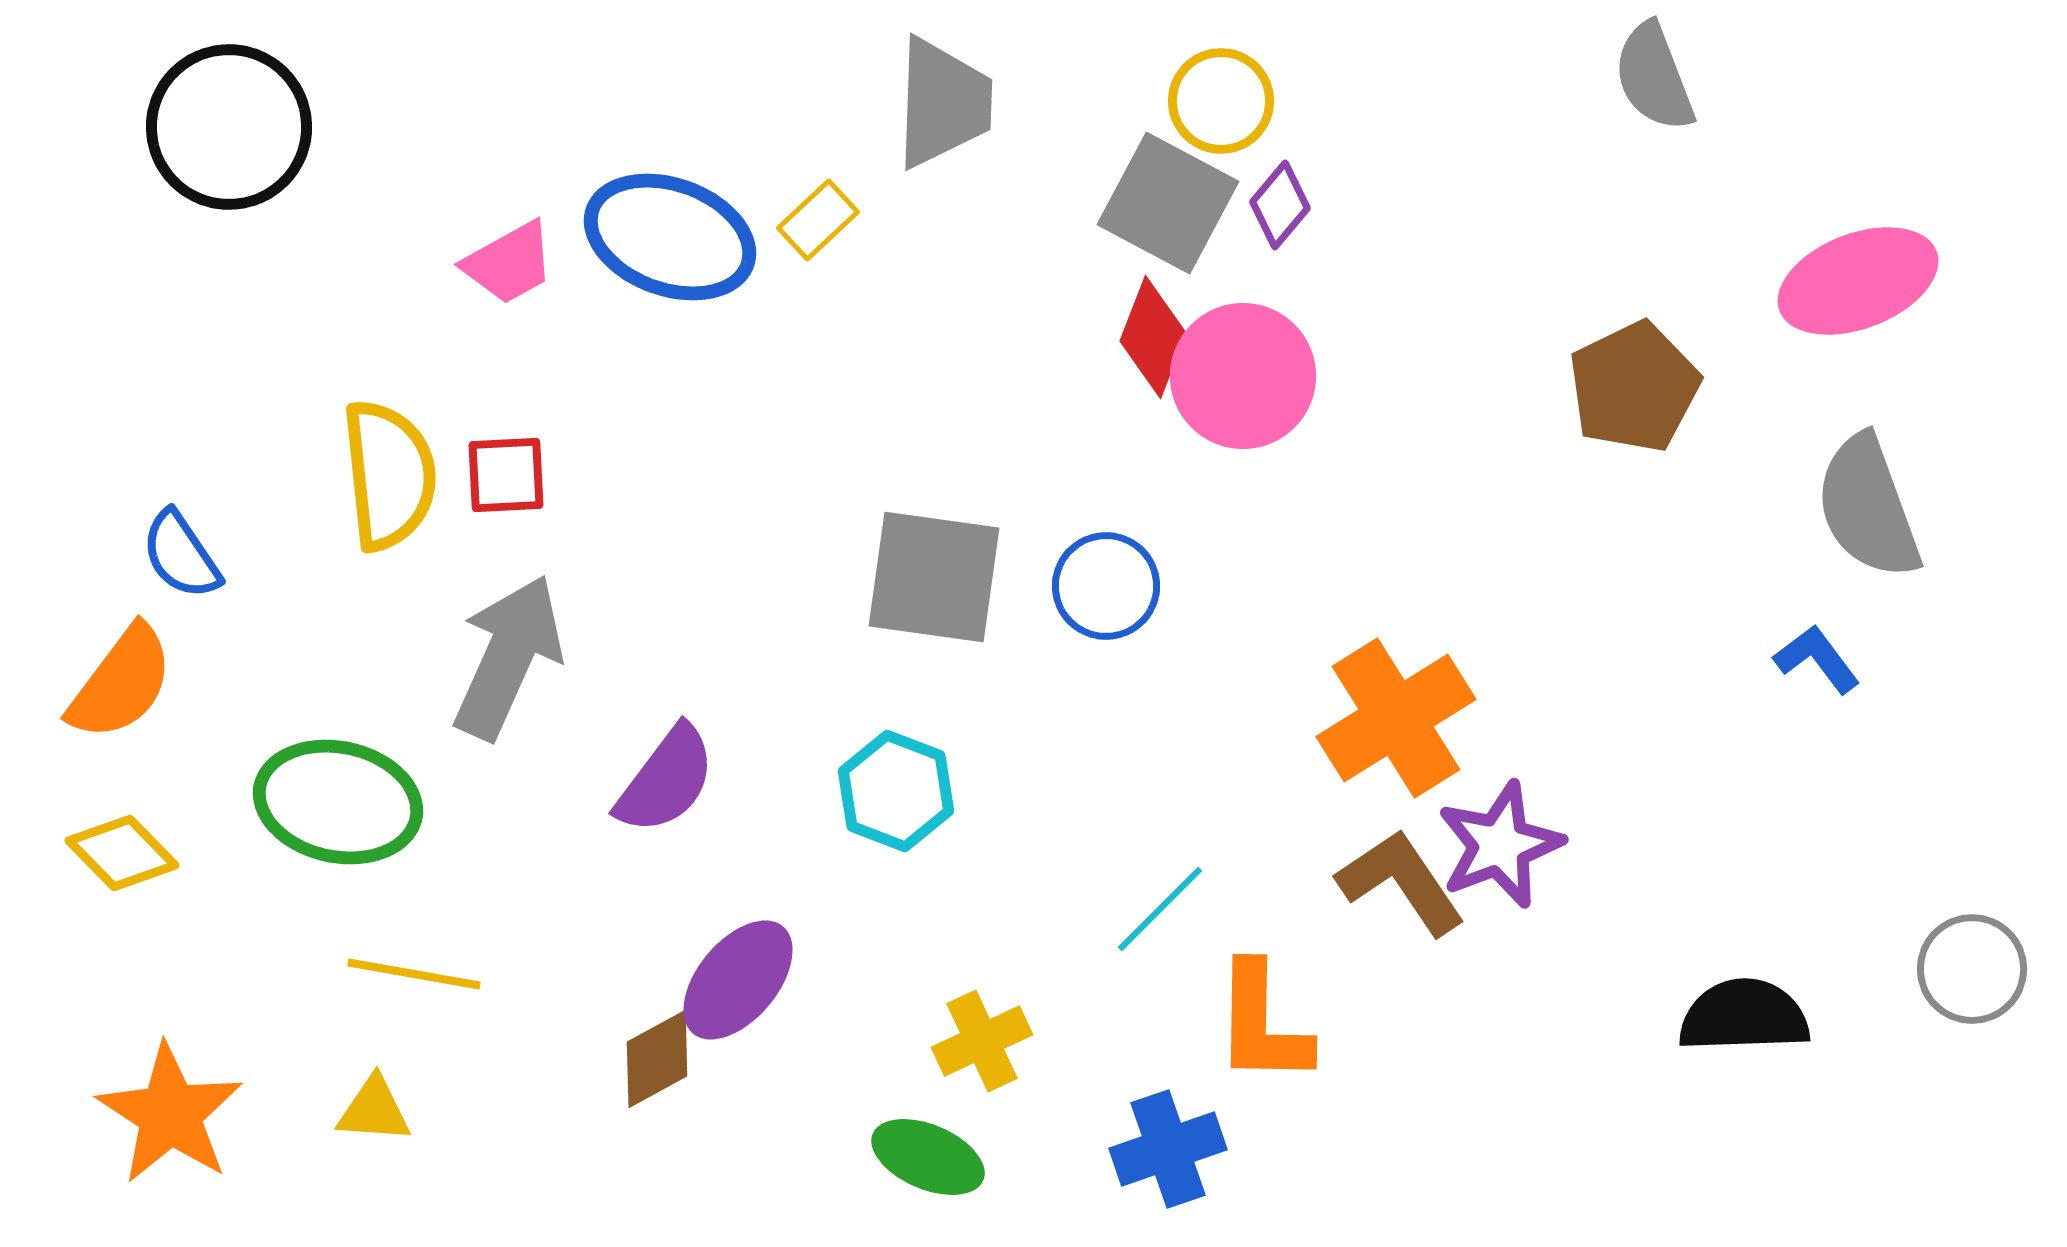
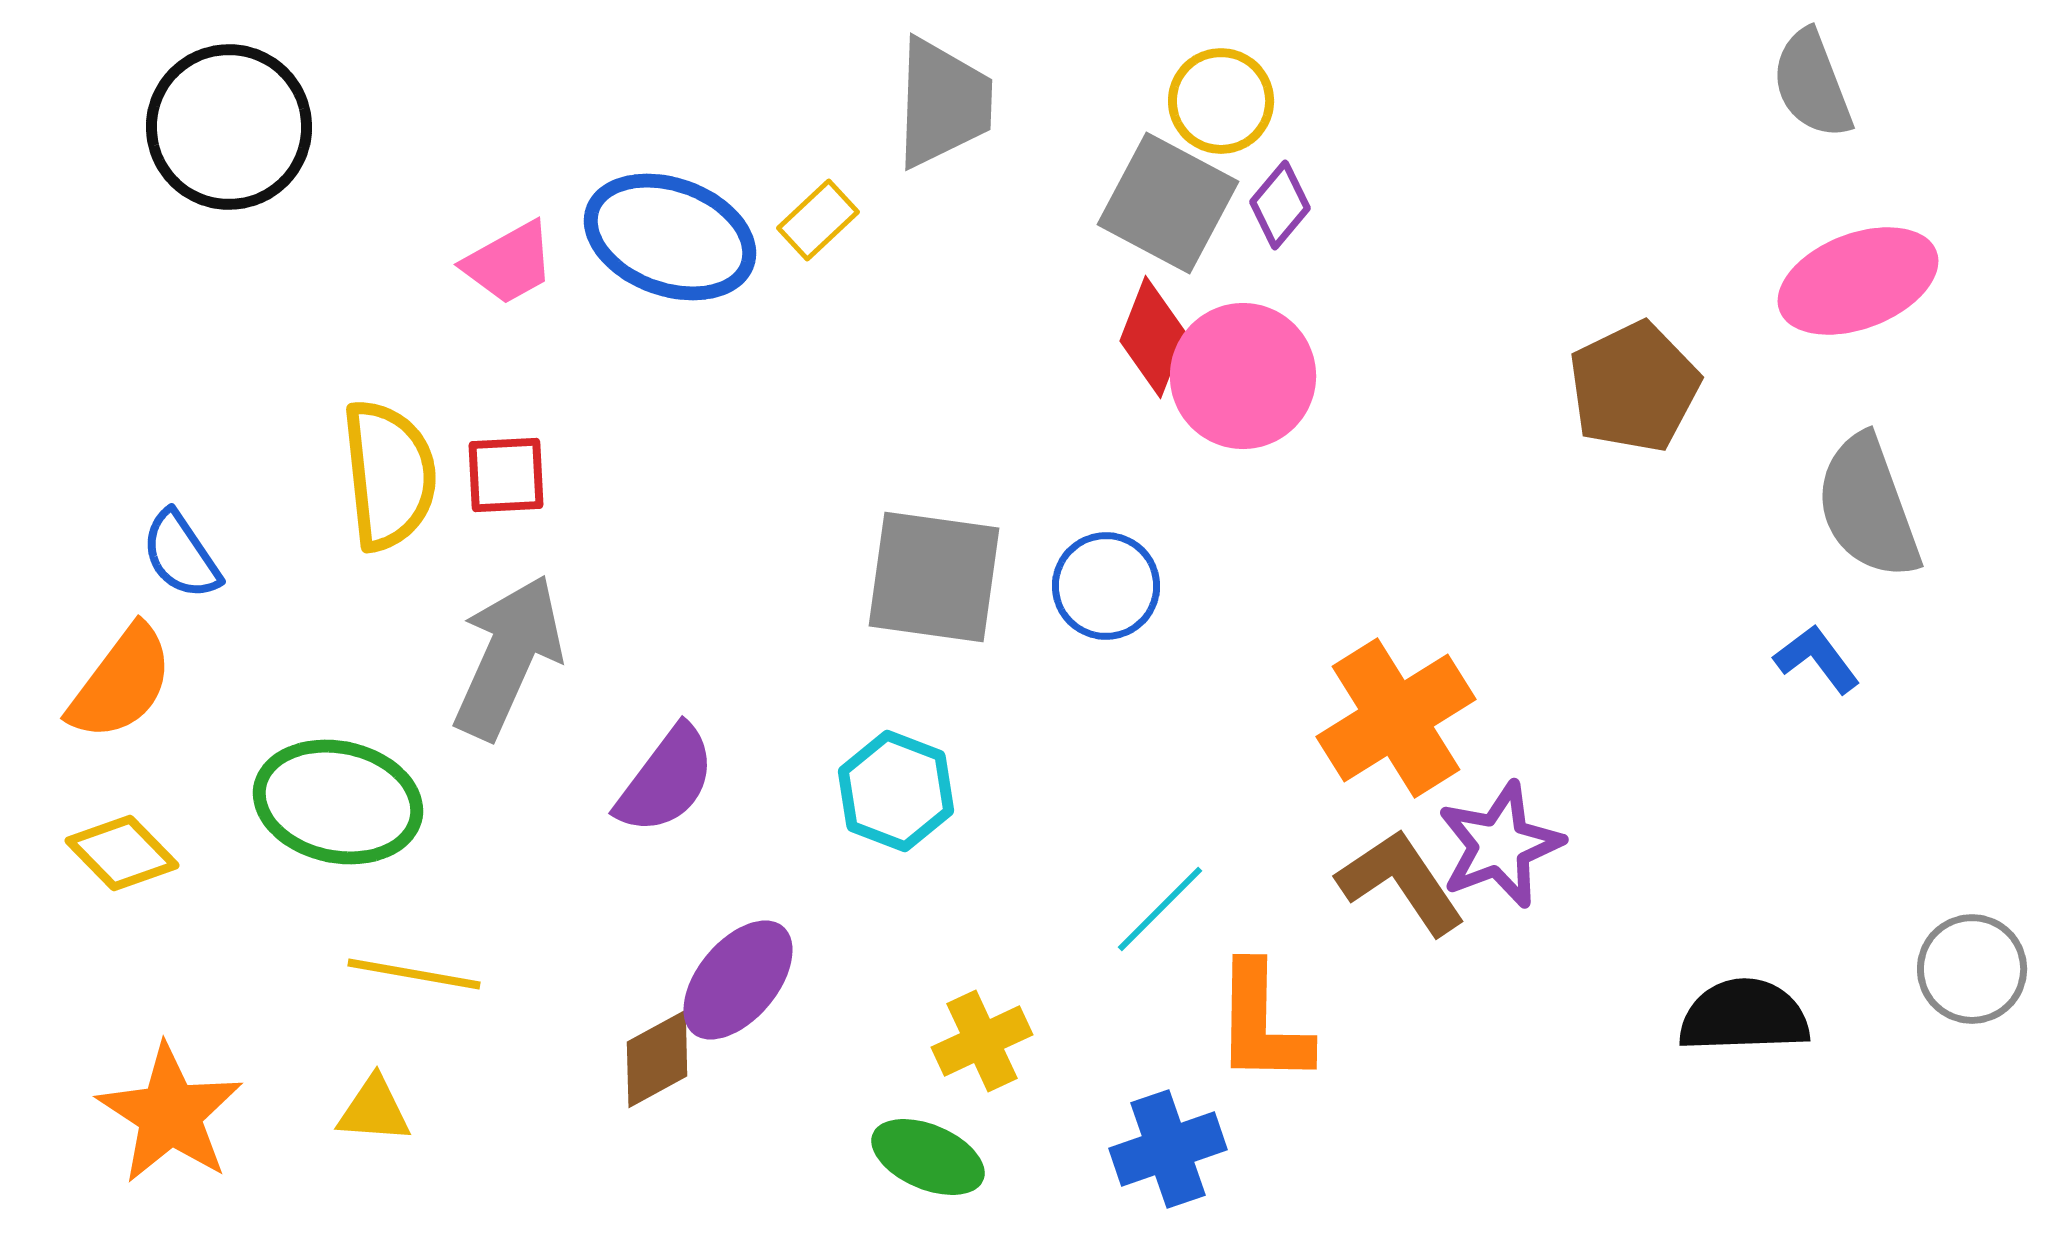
gray semicircle at (1654, 77): moved 158 px right, 7 px down
